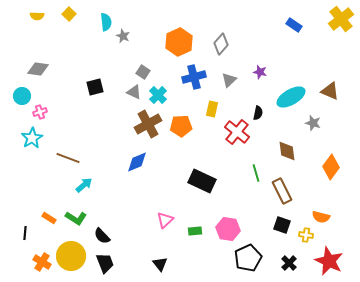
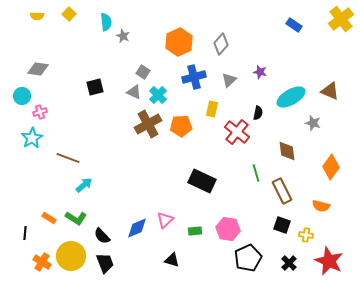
blue diamond at (137, 162): moved 66 px down
orange semicircle at (321, 217): moved 11 px up
black triangle at (160, 264): moved 12 px right, 4 px up; rotated 35 degrees counterclockwise
